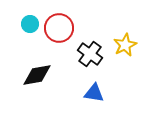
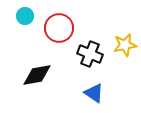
cyan circle: moved 5 px left, 8 px up
yellow star: rotated 15 degrees clockwise
black cross: rotated 15 degrees counterclockwise
blue triangle: rotated 25 degrees clockwise
